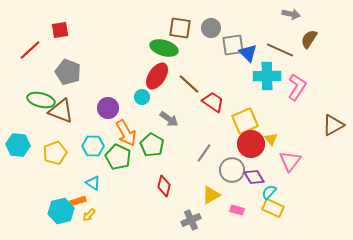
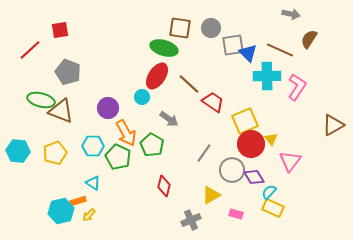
cyan hexagon at (18, 145): moved 6 px down
pink rectangle at (237, 210): moved 1 px left, 4 px down
